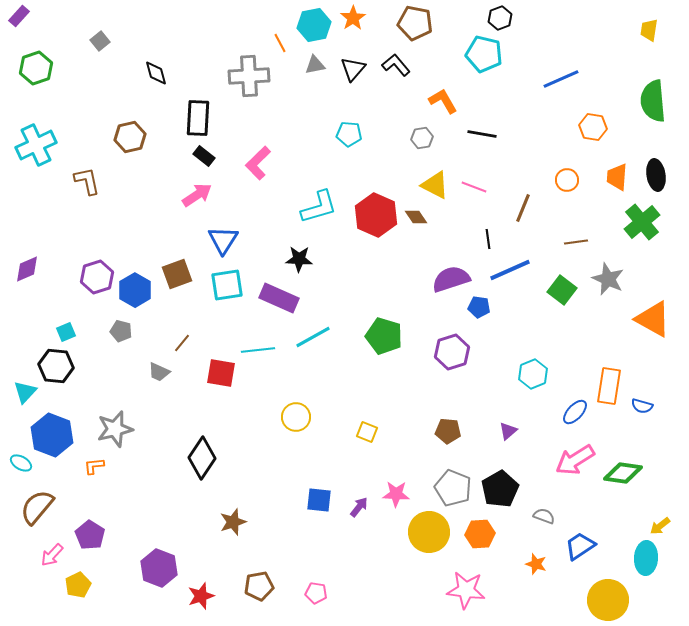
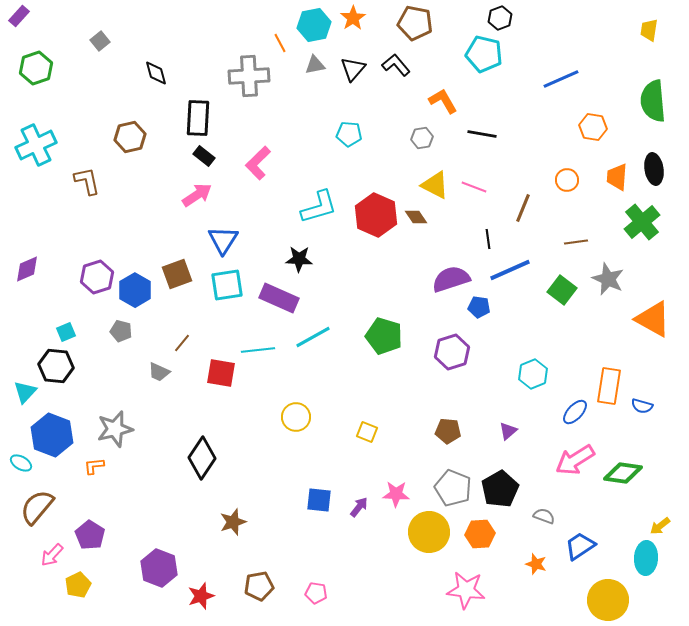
black ellipse at (656, 175): moved 2 px left, 6 px up
